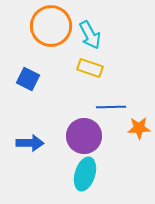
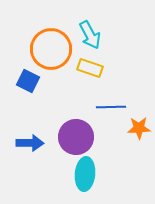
orange circle: moved 23 px down
blue square: moved 2 px down
purple circle: moved 8 px left, 1 px down
cyan ellipse: rotated 12 degrees counterclockwise
